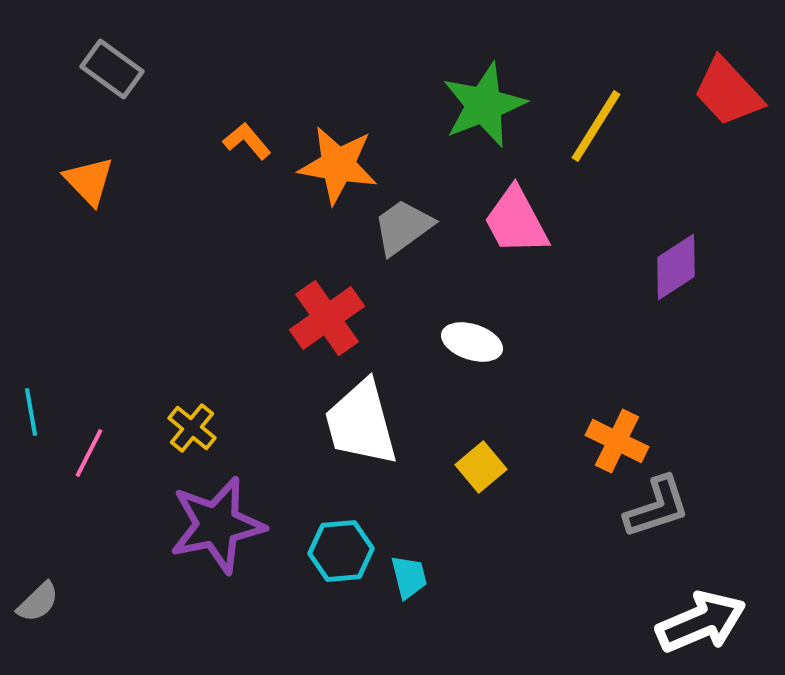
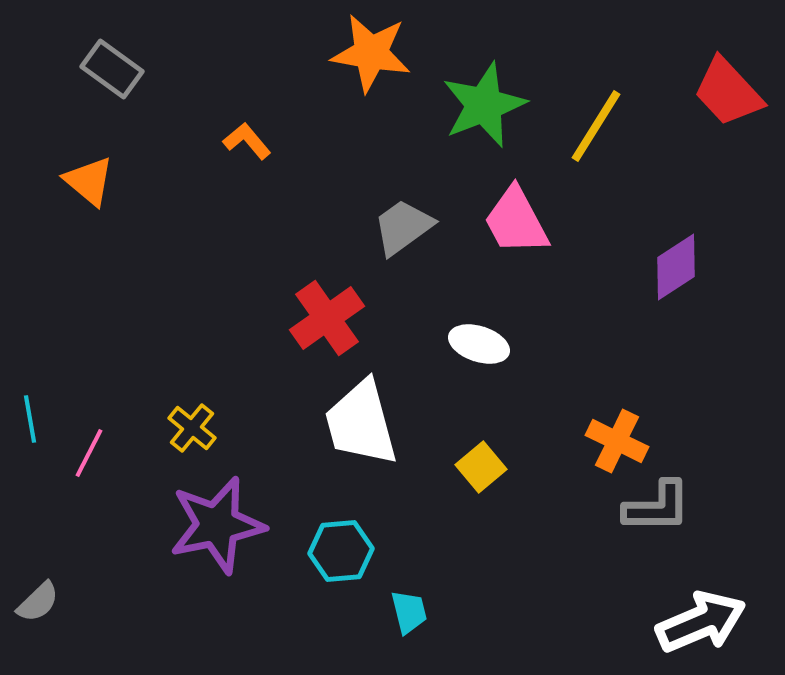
orange star: moved 33 px right, 112 px up
orange triangle: rotated 6 degrees counterclockwise
white ellipse: moved 7 px right, 2 px down
cyan line: moved 1 px left, 7 px down
gray L-shape: rotated 18 degrees clockwise
cyan trapezoid: moved 35 px down
